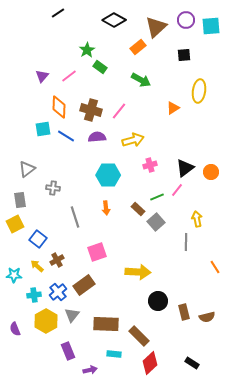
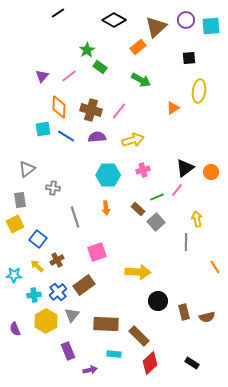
black square at (184, 55): moved 5 px right, 3 px down
pink cross at (150, 165): moved 7 px left, 5 px down
